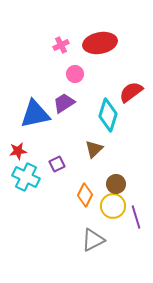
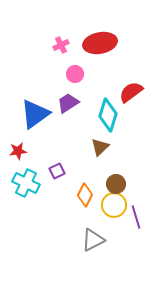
purple trapezoid: moved 4 px right
blue triangle: rotated 24 degrees counterclockwise
brown triangle: moved 6 px right, 2 px up
purple square: moved 7 px down
cyan cross: moved 6 px down
yellow circle: moved 1 px right, 1 px up
